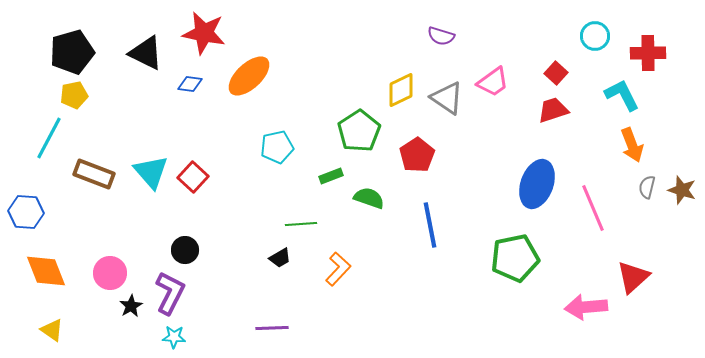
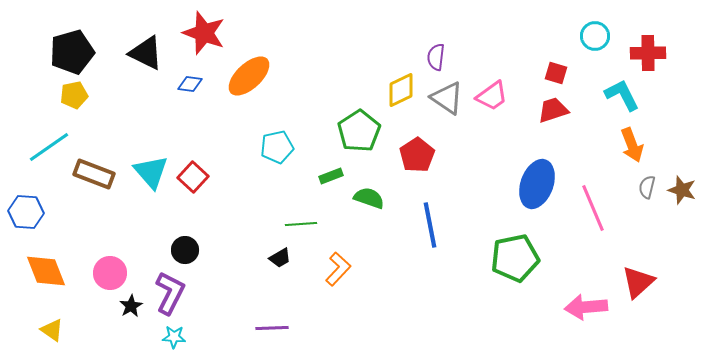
red star at (204, 33): rotated 9 degrees clockwise
purple semicircle at (441, 36): moved 5 px left, 21 px down; rotated 80 degrees clockwise
red square at (556, 73): rotated 25 degrees counterclockwise
pink trapezoid at (493, 82): moved 1 px left, 14 px down
cyan line at (49, 138): moved 9 px down; rotated 27 degrees clockwise
red triangle at (633, 277): moved 5 px right, 5 px down
